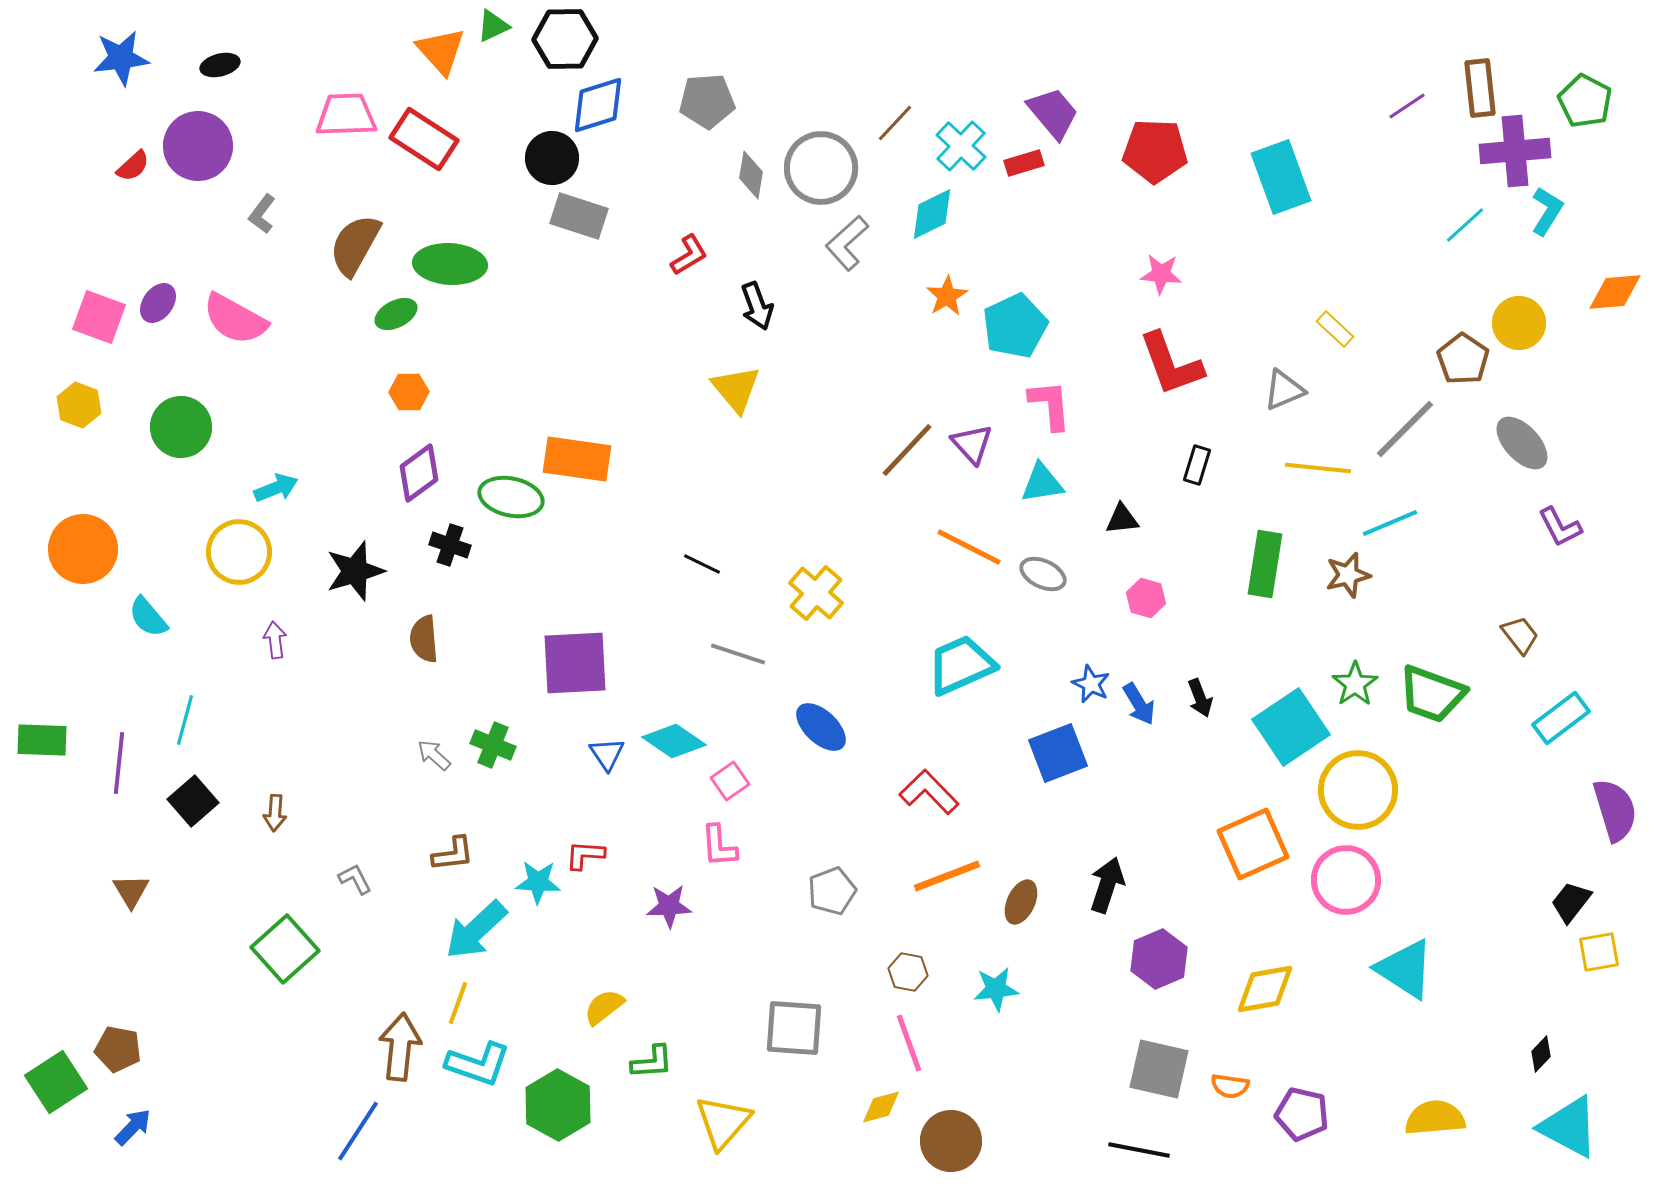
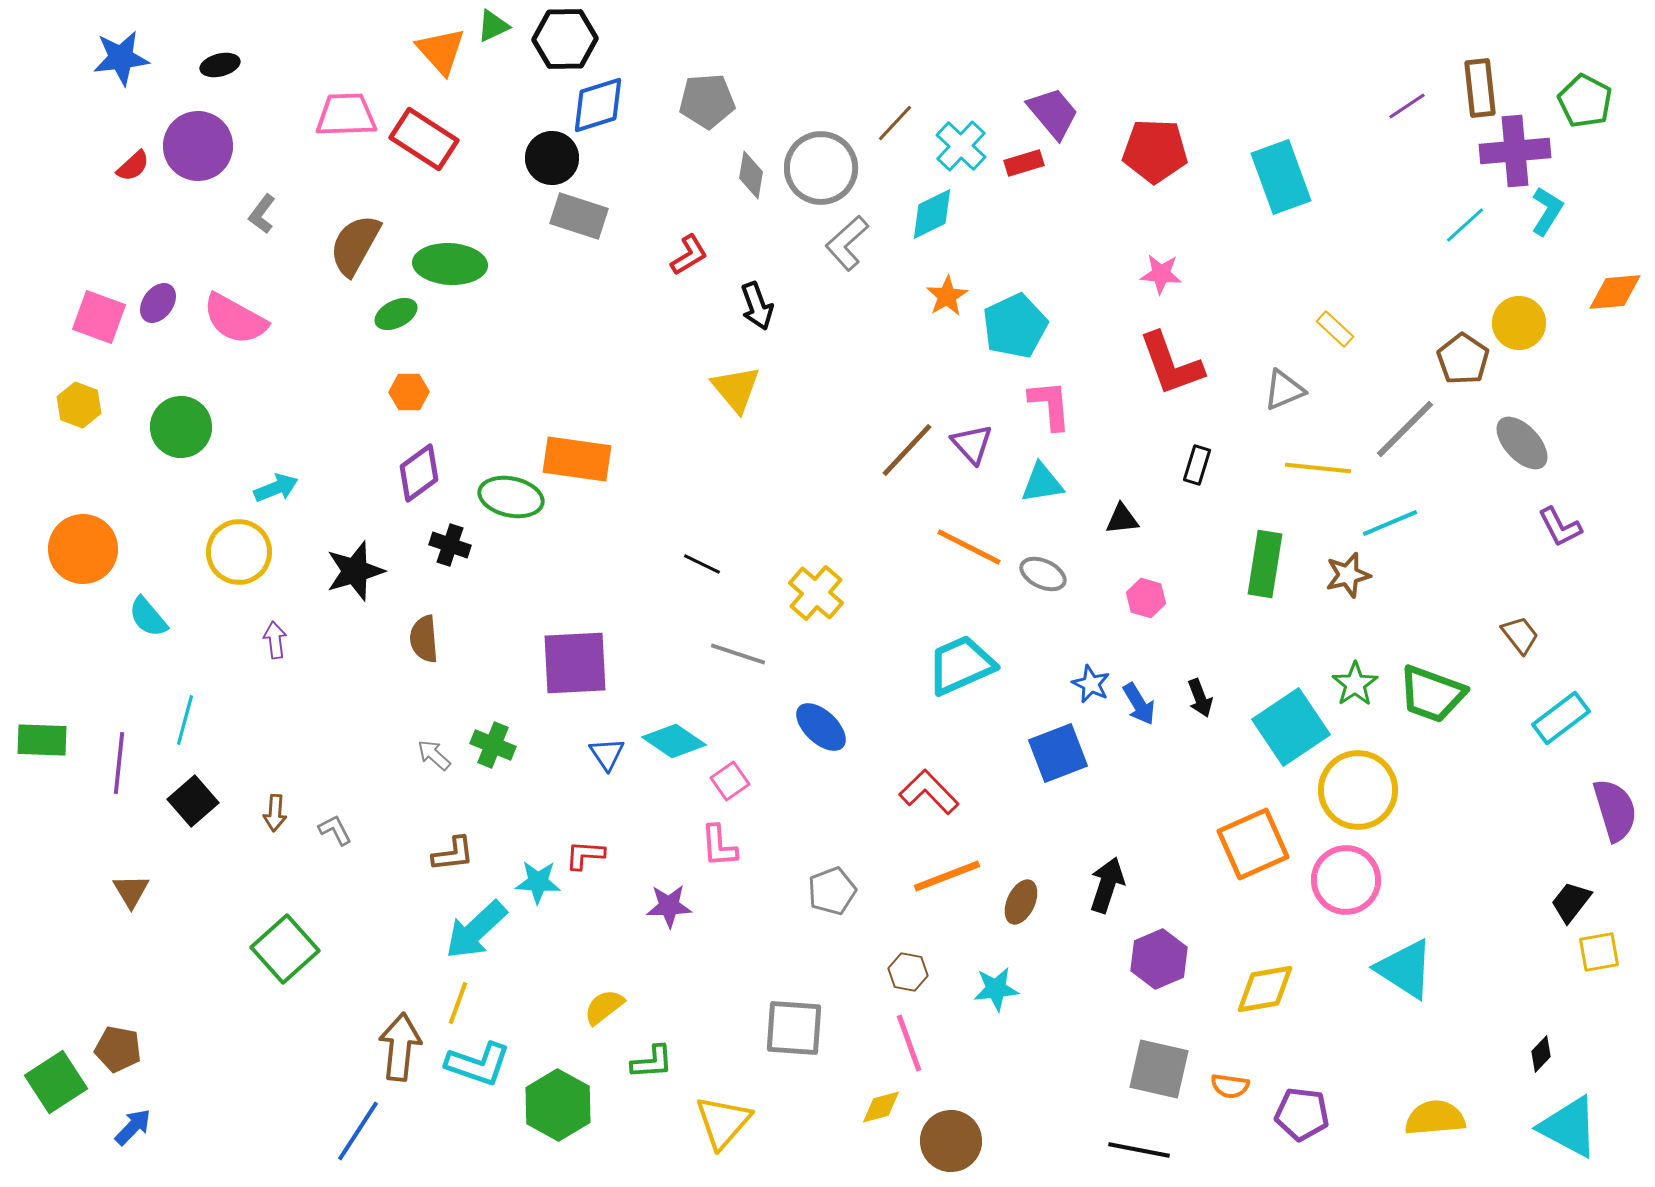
gray L-shape at (355, 879): moved 20 px left, 49 px up
purple pentagon at (1302, 1114): rotated 6 degrees counterclockwise
